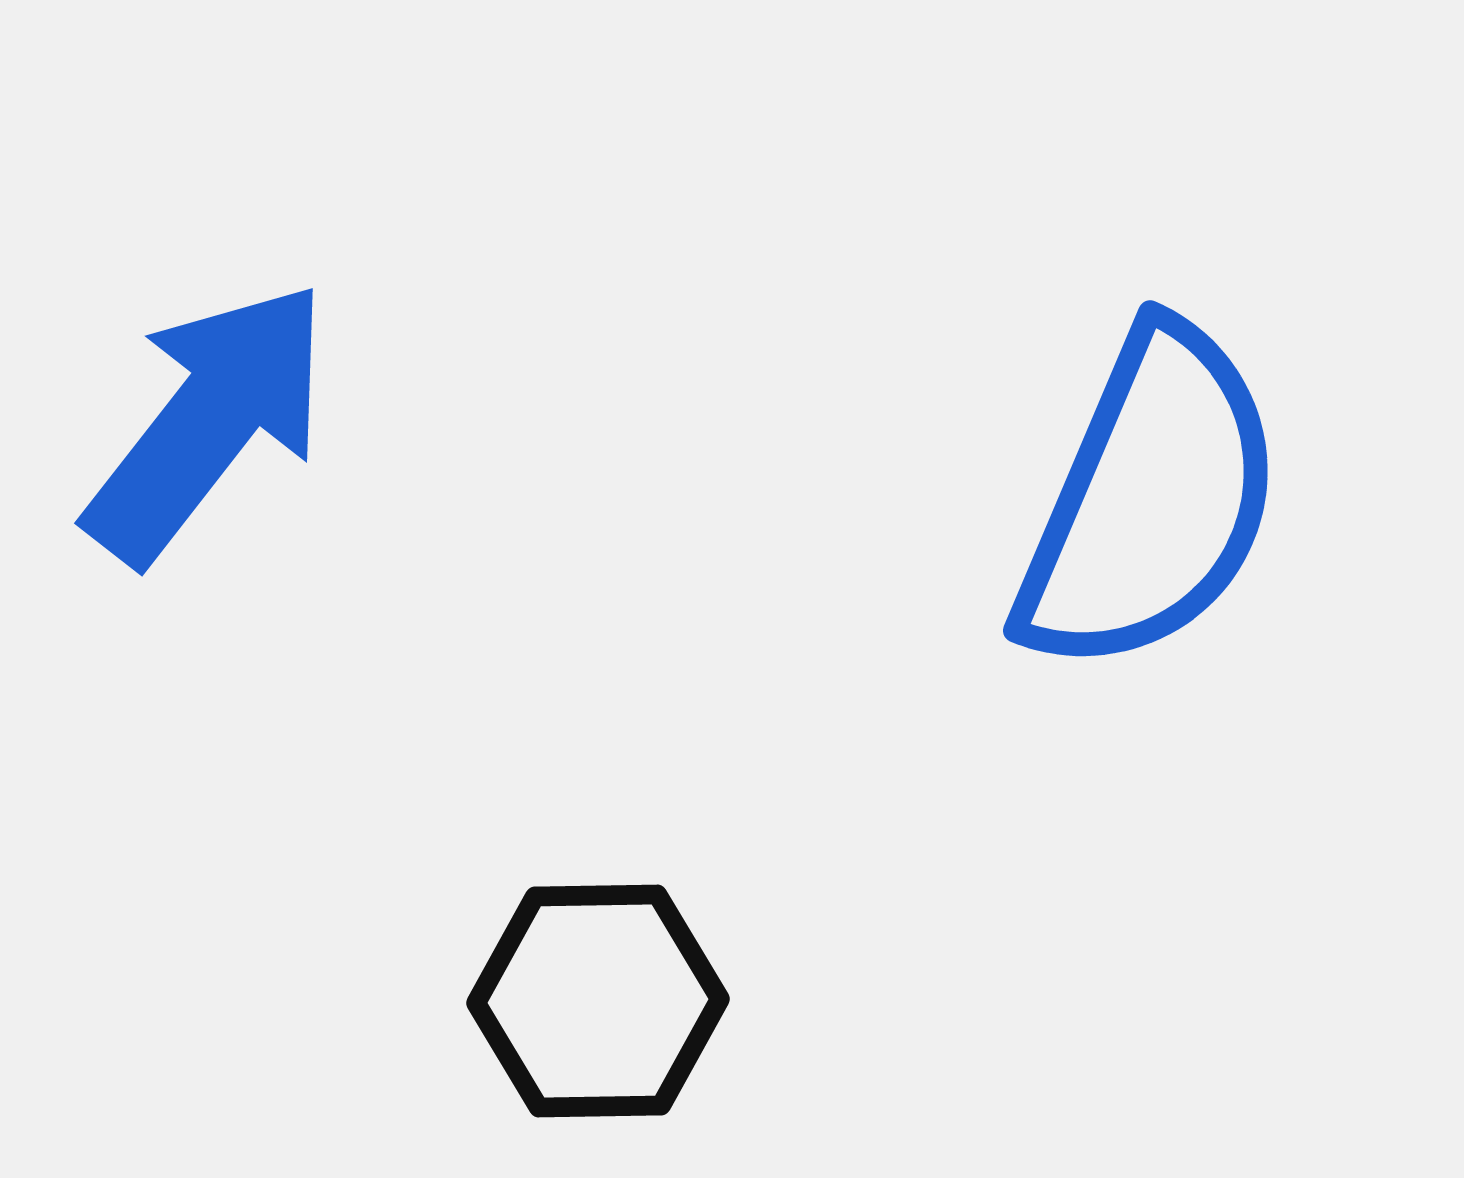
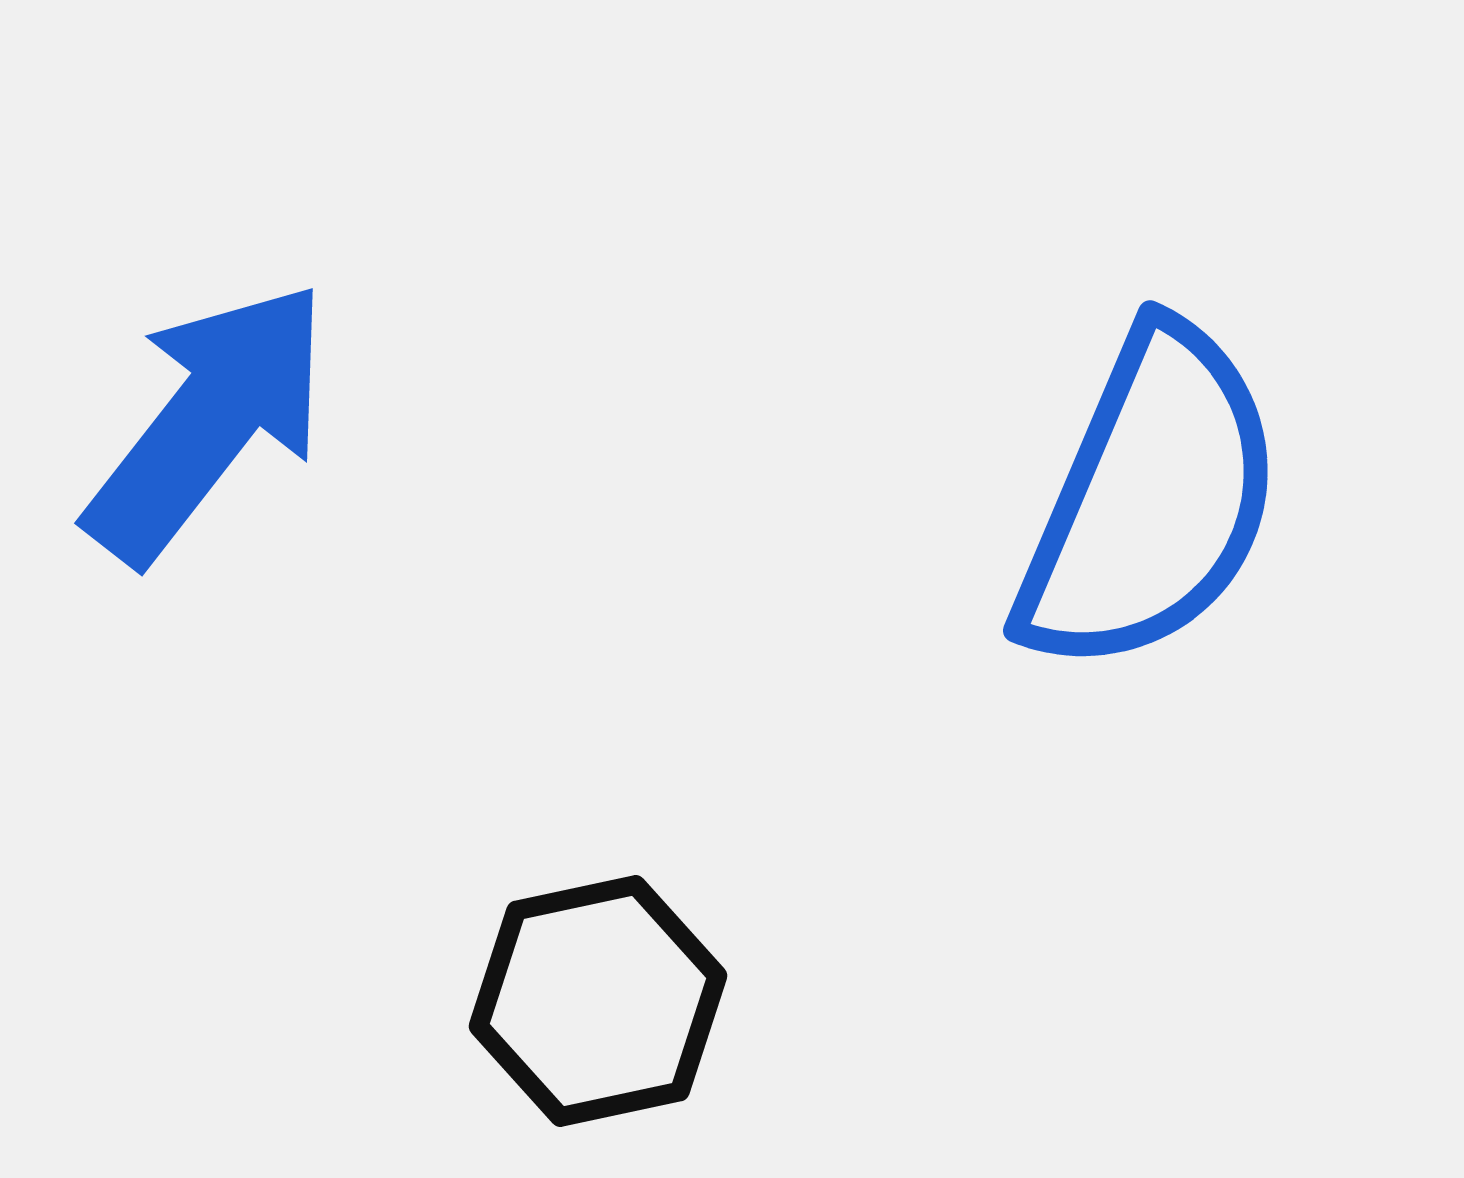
black hexagon: rotated 11 degrees counterclockwise
